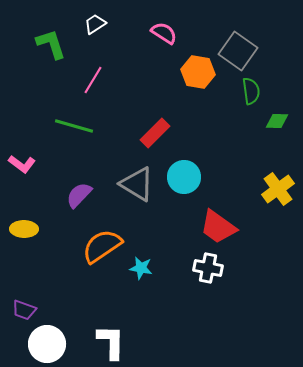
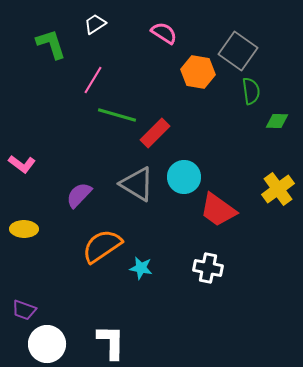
green line: moved 43 px right, 11 px up
red trapezoid: moved 17 px up
